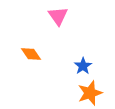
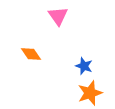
blue star: moved 1 px right; rotated 18 degrees counterclockwise
